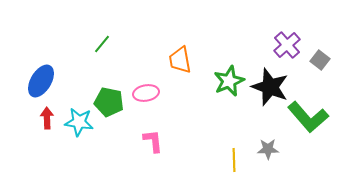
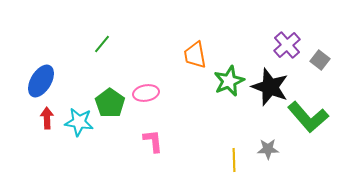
orange trapezoid: moved 15 px right, 5 px up
green pentagon: moved 1 px right, 1 px down; rotated 24 degrees clockwise
